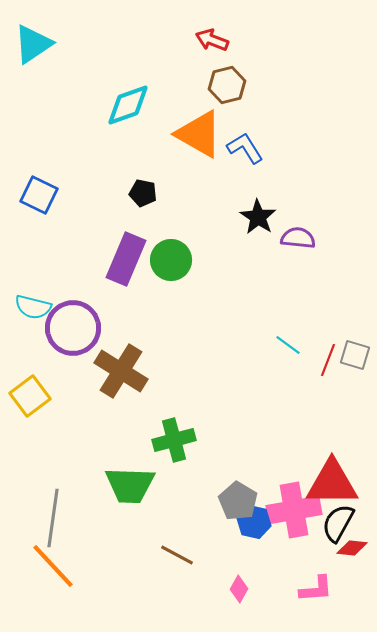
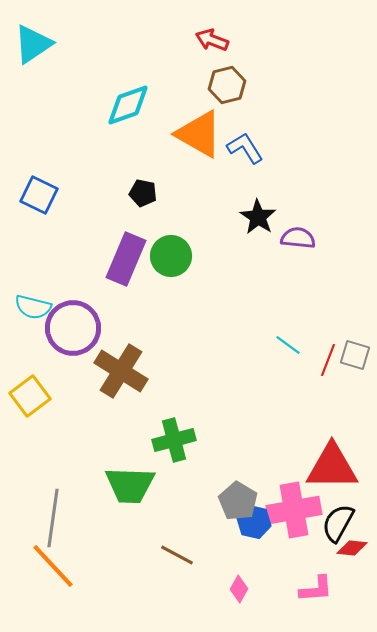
green circle: moved 4 px up
red triangle: moved 16 px up
